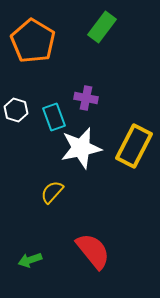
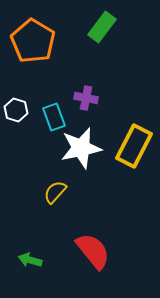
yellow semicircle: moved 3 px right
green arrow: rotated 35 degrees clockwise
